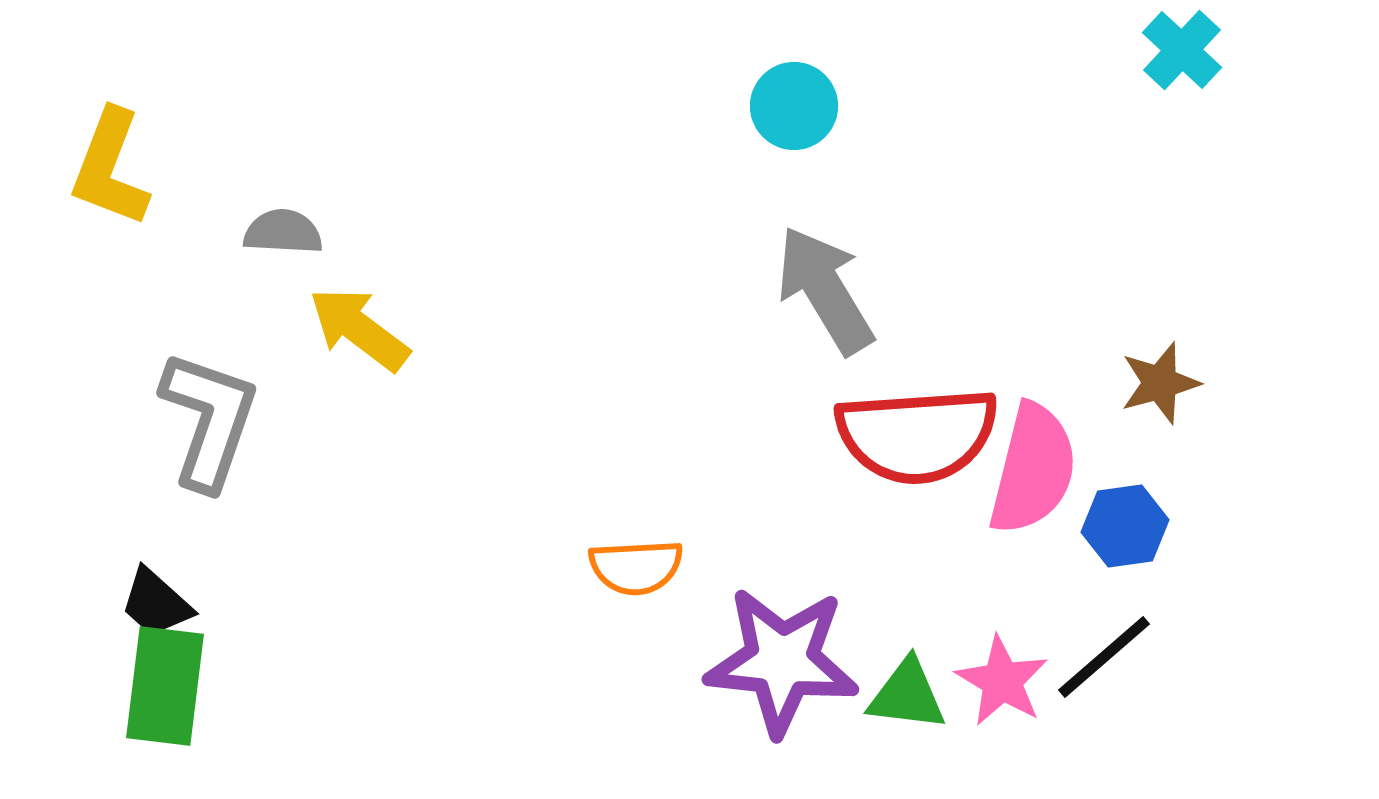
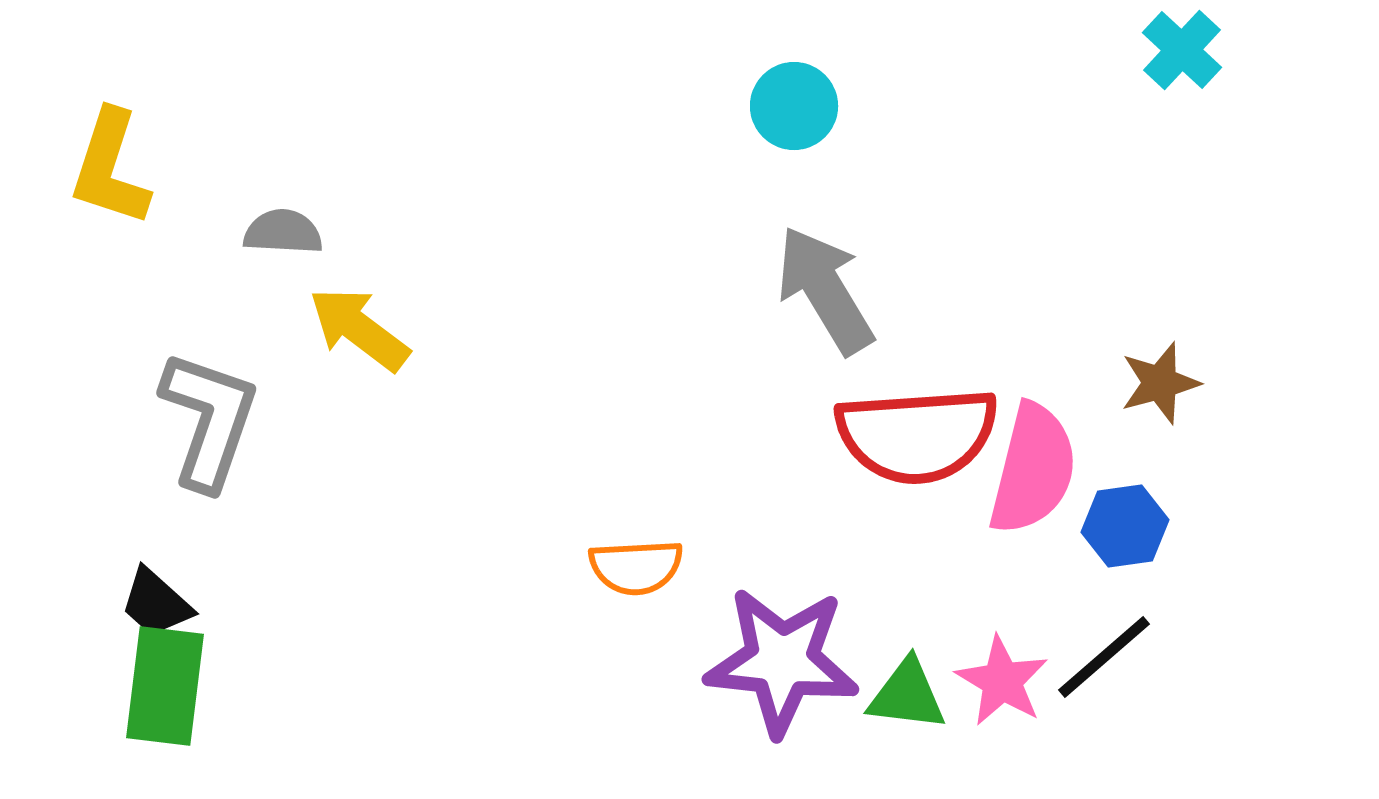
yellow L-shape: rotated 3 degrees counterclockwise
